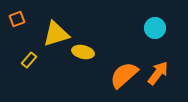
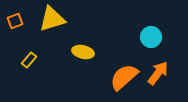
orange square: moved 2 px left, 2 px down
cyan circle: moved 4 px left, 9 px down
yellow triangle: moved 4 px left, 15 px up
orange semicircle: moved 2 px down
